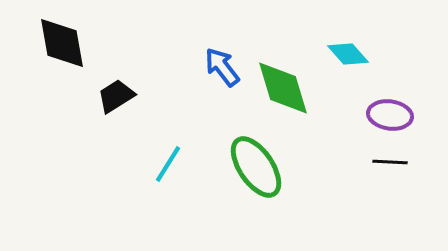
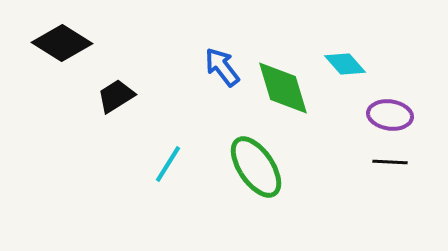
black diamond: rotated 48 degrees counterclockwise
cyan diamond: moved 3 px left, 10 px down
